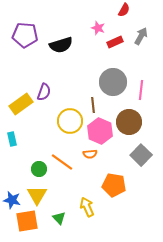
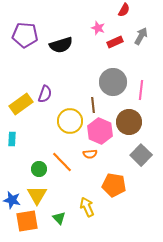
purple semicircle: moved 1 px right, 2 px down
cyan rectangle: rotated 16 degrees clockwise
orange line: rotated 10 degrees clockwise
